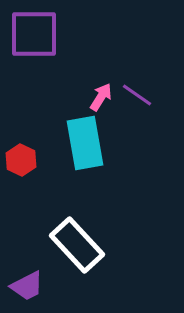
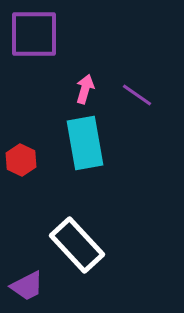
pink arrow: moved 16 px left, 8 px up; rotated 16 degrees counterclockwise
